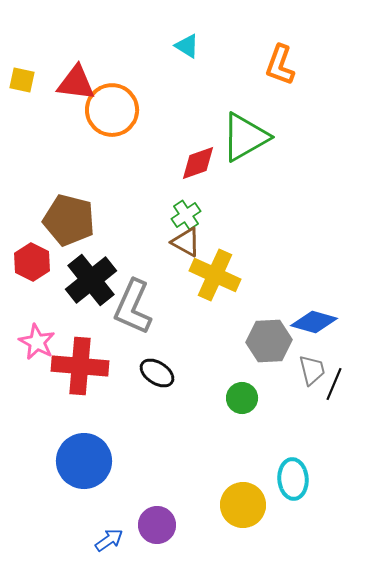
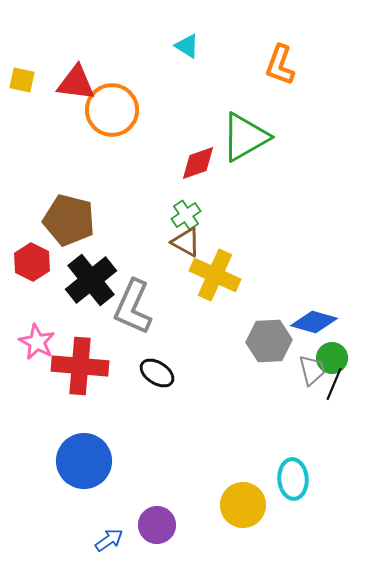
green circle: moved 90 px right, 40 px up
